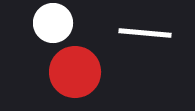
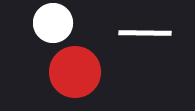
white line: rotated 4 degrees counterclockwise
